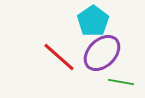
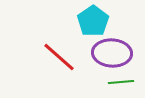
purple ellipse: moved 10 px right; rotated 48 degrees clockwise
green line: rotated 15 degrees counterclockwise
